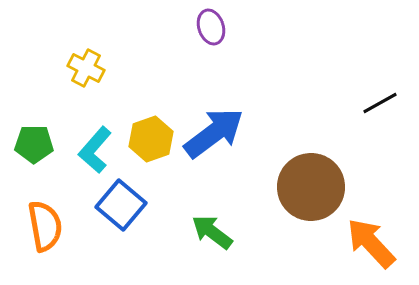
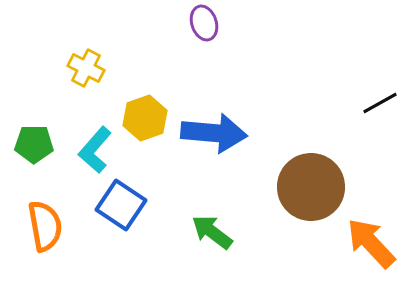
purple ellipse: moved 7 px left, 4 px up
blue arrow: rotated 42 degrees clockwise
yellow hexagon: moved 6 px left, 21 px up
blue square: rotated 6 degrees counterclockwise
